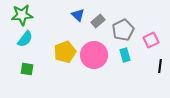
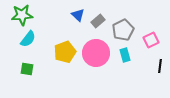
cyan semicircle: moved 3 px right
pink circle: moved 2 px right, 2 px up
